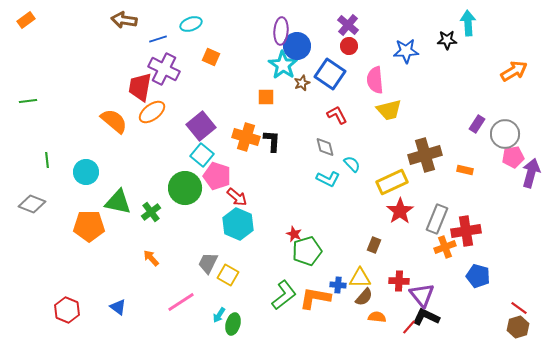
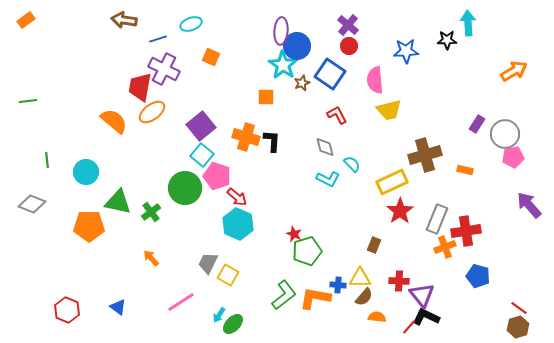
purple arrow at (531, 173): moved 2 px left, 32 px down; rotated 56 degrees counterclockwise
green ellipse at (233, 324): rotated 30 degrees clockwise
